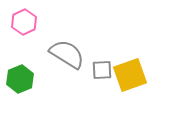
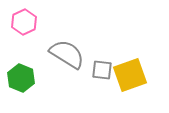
gray square: rotated 10 degrees clockwise
green hexagon: moved 1 px right, 1 px up; rotated 16 degrees counterclockwise
